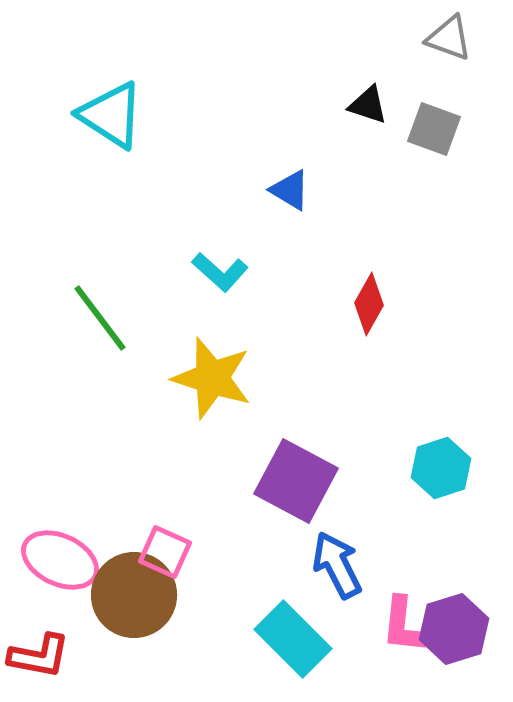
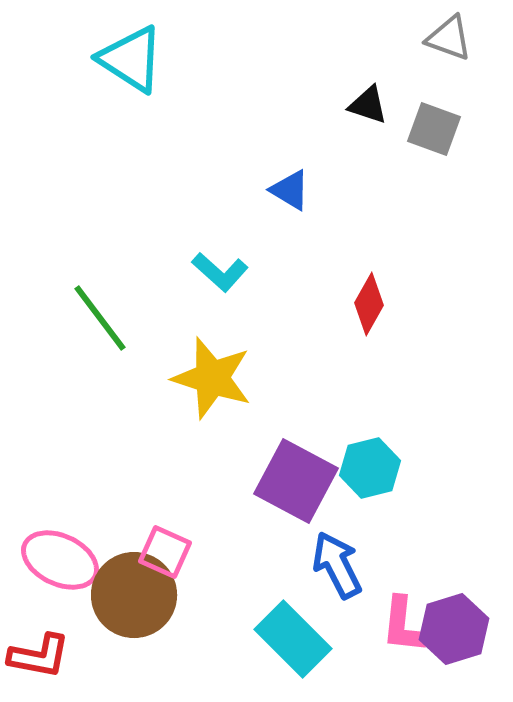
cyan triangle: moved 20 px right, 56 px up
cyan hexagon: moved 71 px left; rotated 4 degrees clockwise
